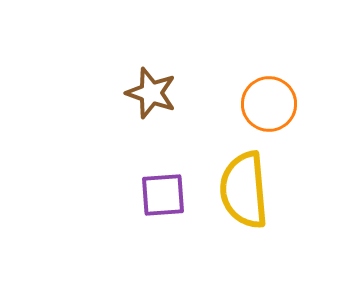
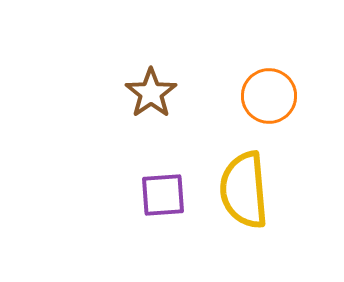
brown star: rotated 18 degrees clockwise
orange circle: moved 8 px up
